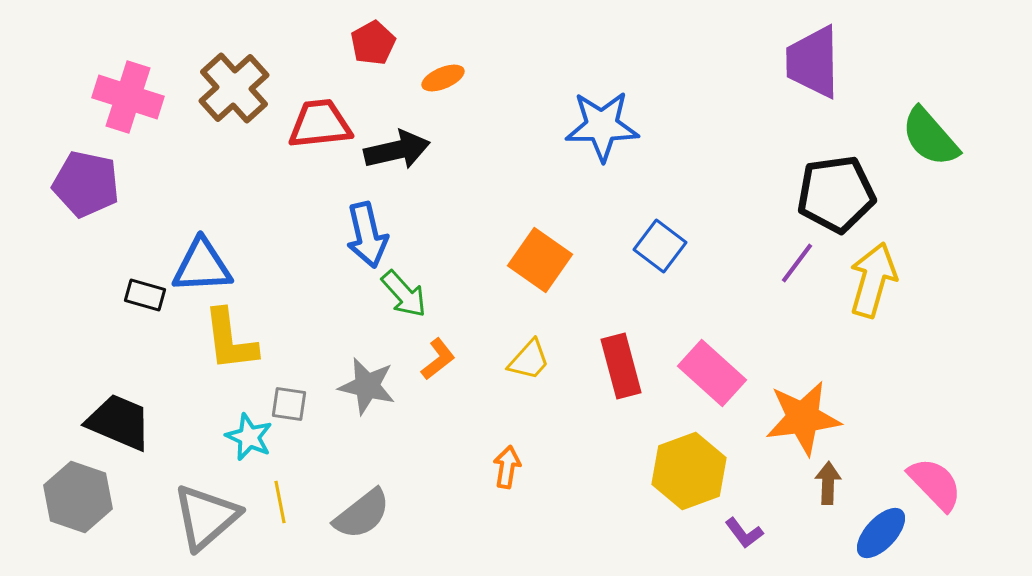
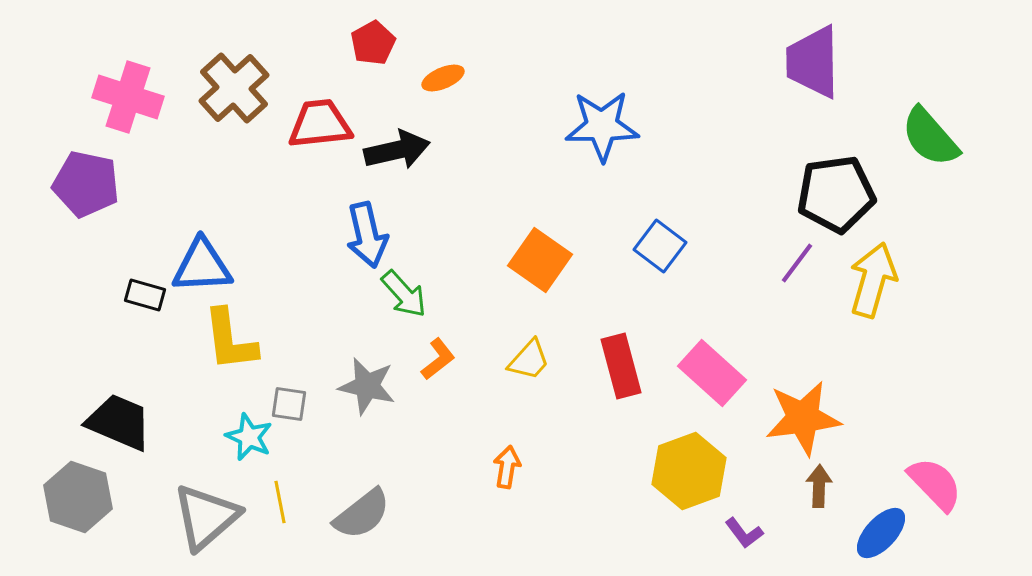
brown arrow: moved 9 px left, 3 px down
